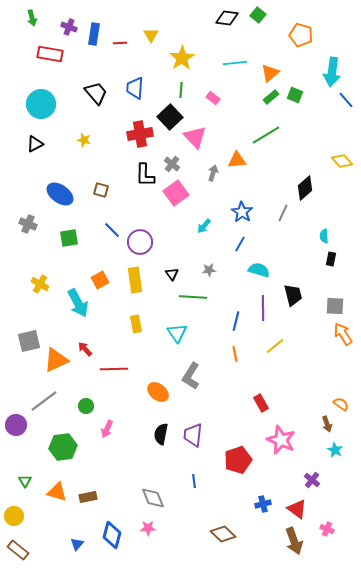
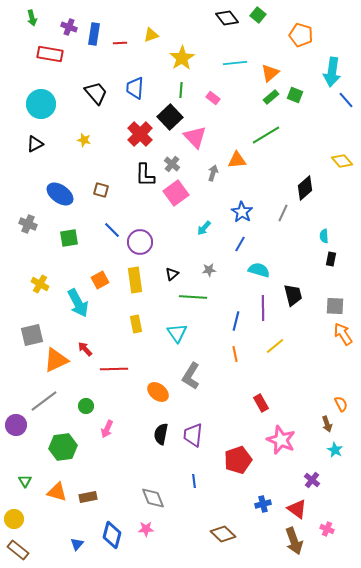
black diamond at (227, 18): rotated 45 degrees clockwise
yellow triangle at (151, 35): rotated 42 degrees clockwise
red cross at (140, 134): rotated 35 degrees counterclockwise
cyan arrow at (204, 226): moved 2 px down
black triangle at (172, 274): rotated 24 degrees clockwise
gray square at (29, 341): moved 3 px right, 6 px up
orange semicircle at (341, 404): rotated 28 degrees clockwise
yellow circle at (14, 516): moved 3 px down
pink star at (148, 528): moved 2 px left, 1 px down
